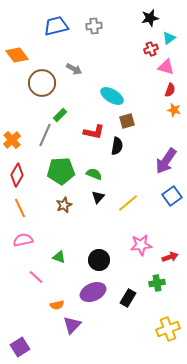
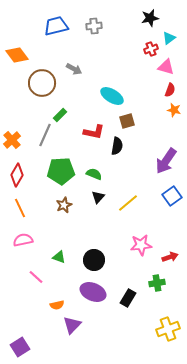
black circle: moved 5 px left
purple ellipse: rotated 45 degrees clockwise
